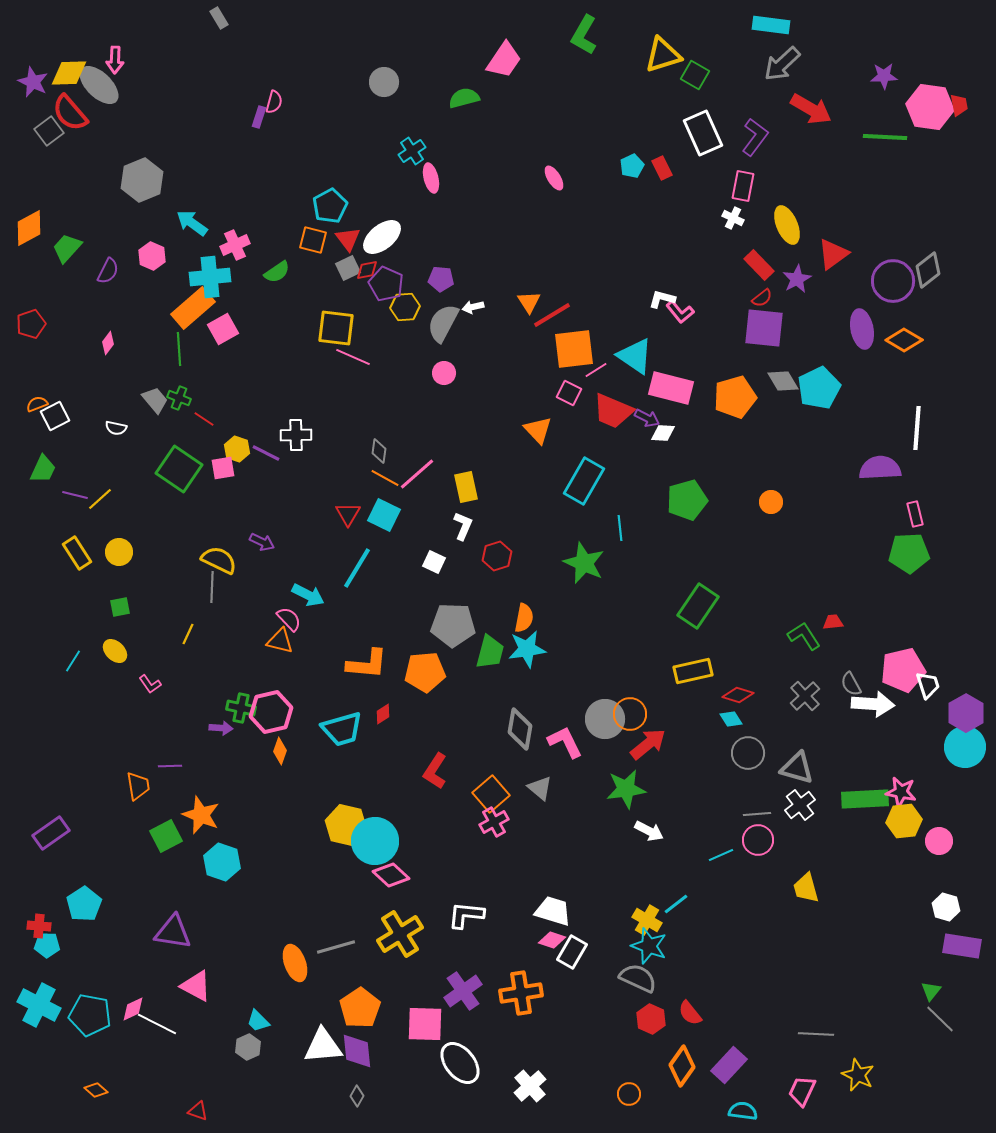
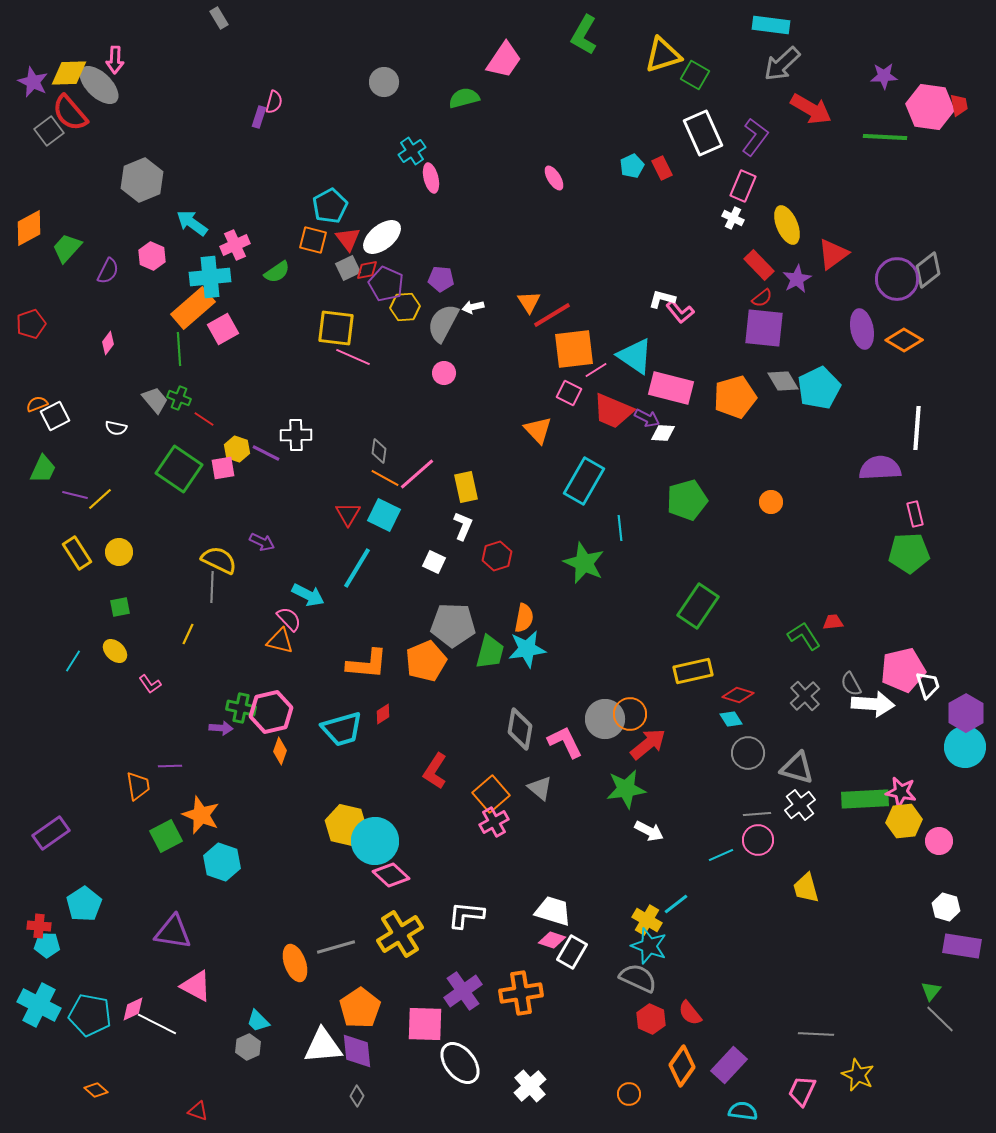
pink rectangle at (743, 186): rotated 12 degrees clockwise
purple circle at (893, 281): moved 4 px right, 2 px up
orange pentagon at (425, 672): moved 1 px right, 11 px up; rotated 18 degrees counterclockwise
